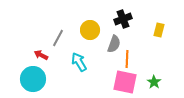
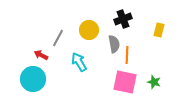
yellow circle: moved 1 px left
gray semicircle: rotated 30 degrees counterclockwise
orange line: moved 4 px up
green star: rotated 16 degrees counterclockwise
